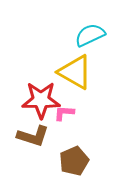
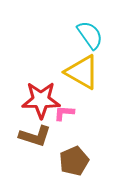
cyan semicircle: rotated 80 degrees clockwise
yellow triangle: moved 7 px right
brown L-shape: moved 2 px right
